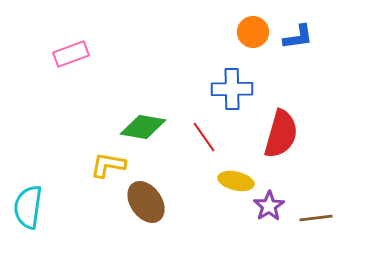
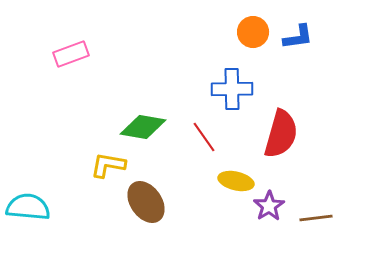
cyan semicircle: rotated 87 degrees clockwise
